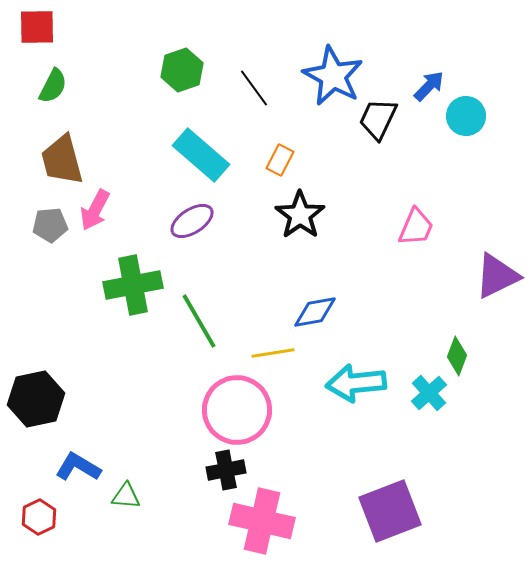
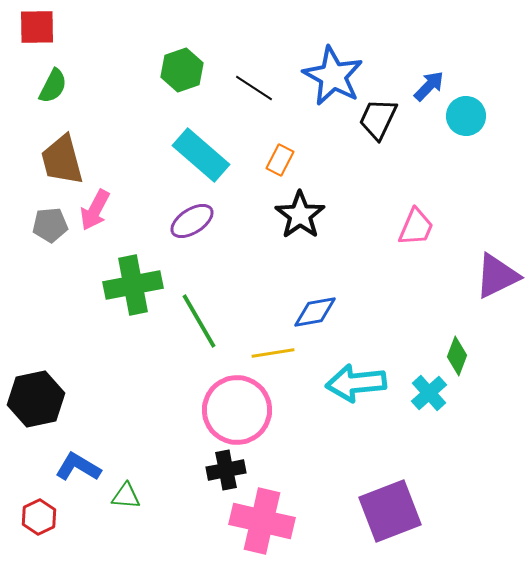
black line: rotated 21 degrees counterclockwise
